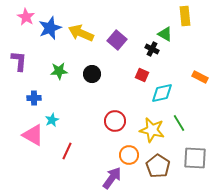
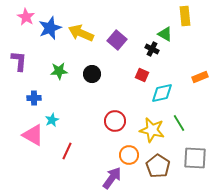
orange rectangle: rotated 49 degrees counterclockwise
